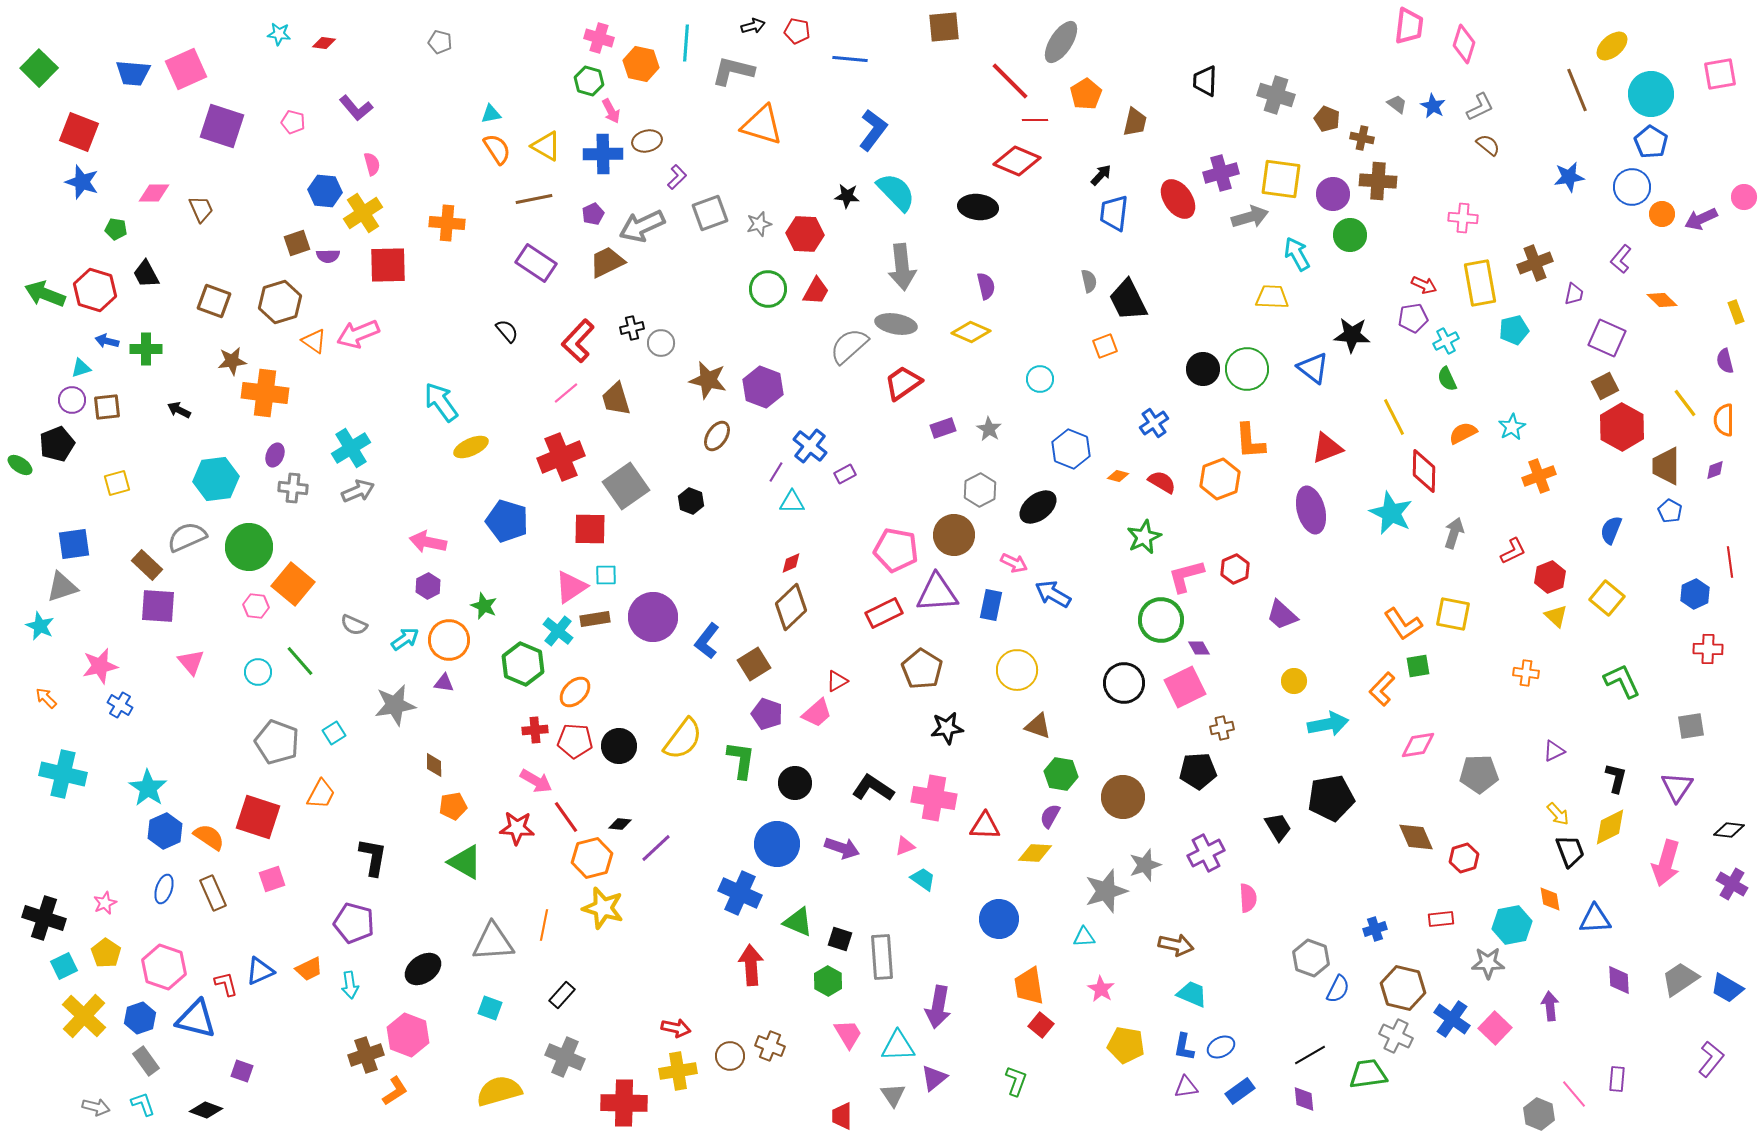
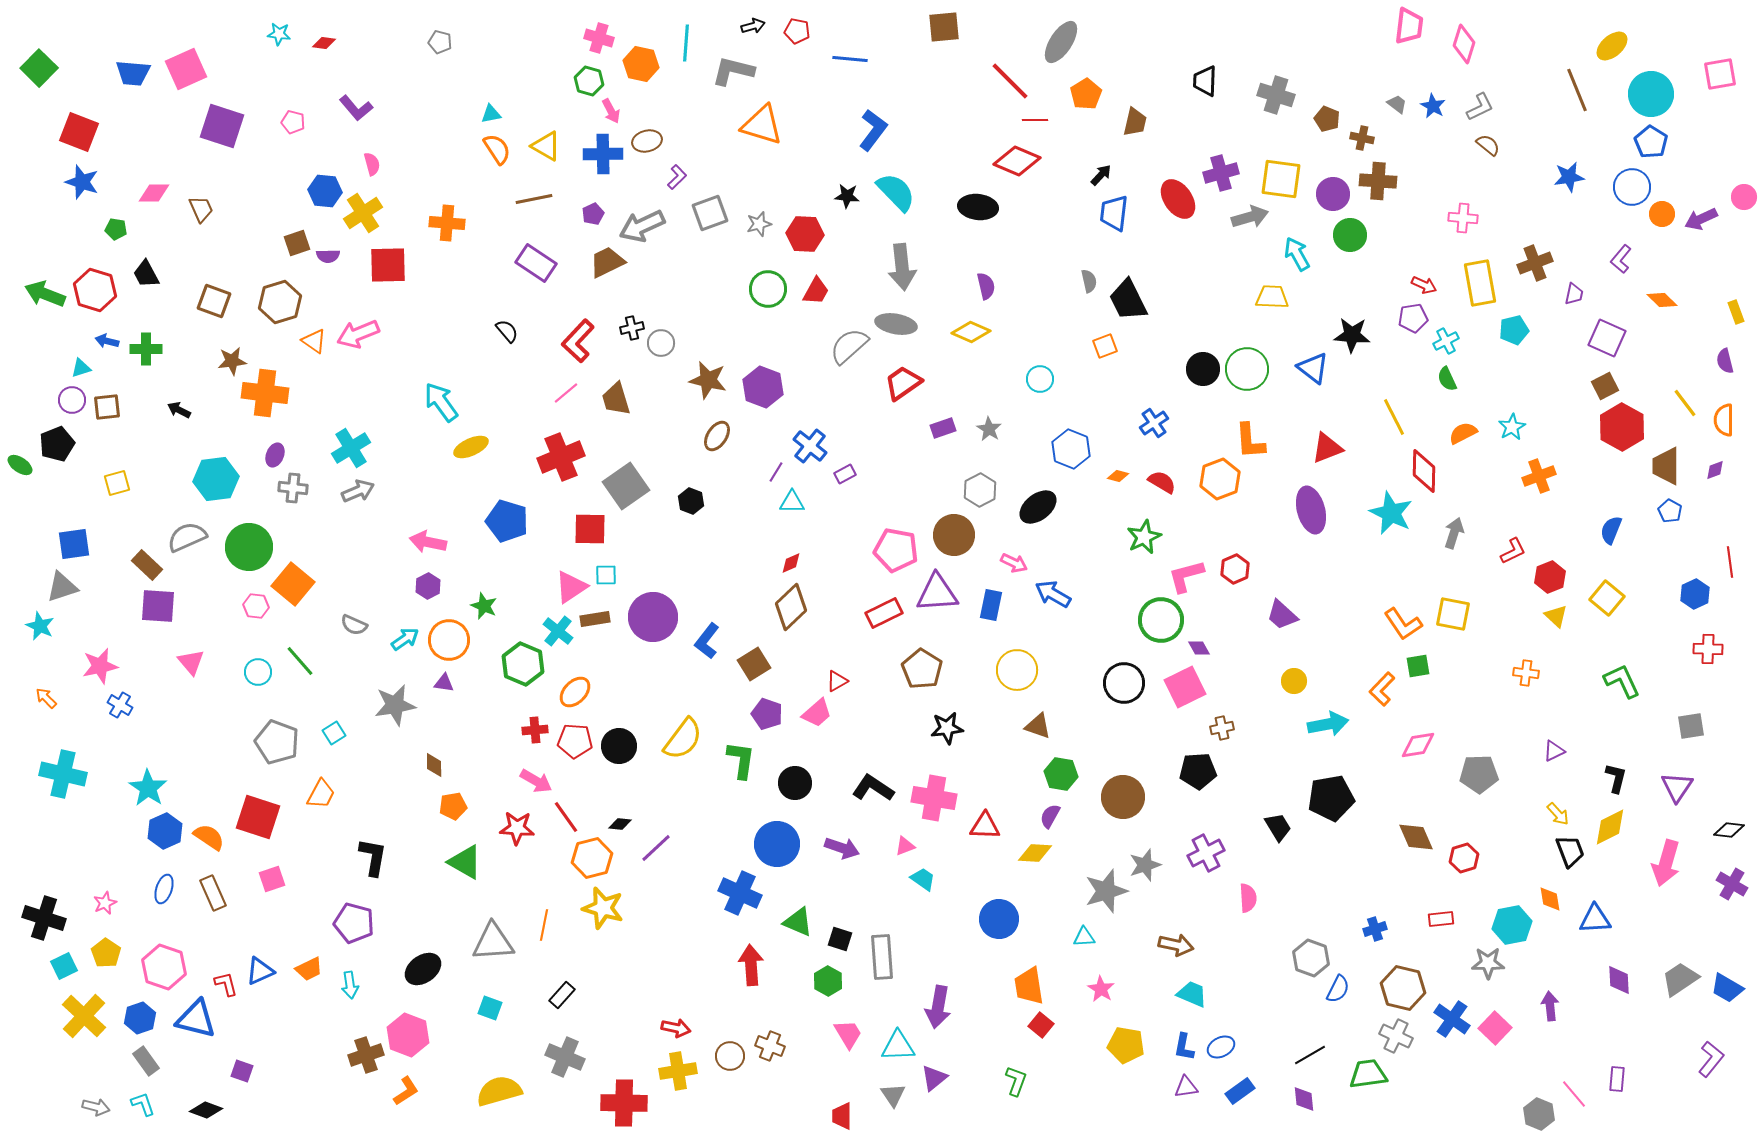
orange L-shape at (395, 1091): moved 11 px right
